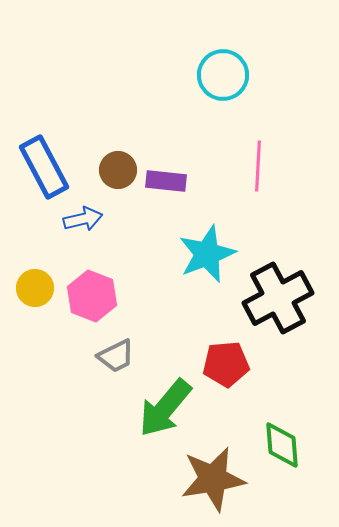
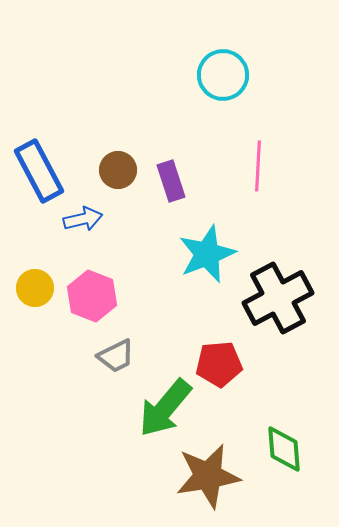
blue rectangle: moved 5 px left, 4 px down
purple rectangle: moved 5 px right; rotated 66 degrees clockwise
red pentagon: moved 7 px left
green diamond: moved 2 px right, 4 px down
brown star: moved 5 px left, 3 px up
